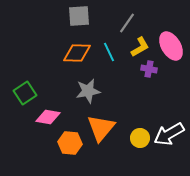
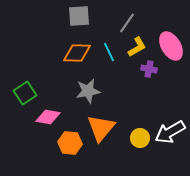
yellow L-shape: moved 3 px left
white arrow: moved 1 px right, 2 px up
